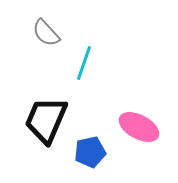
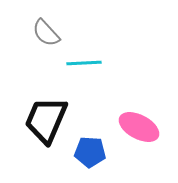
cyan line: rotated 68 degrees clockwise
blue pentagon: rotated 16 degrees clockwise
